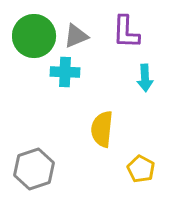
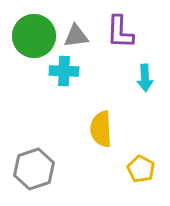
purple L-shape: moved 6 px left
gray triangle: rotated 16 degrees clockwise
cyan cross: moved 1 px left, 1 px up
yellow semicircle: moved 1 px left; rotated 9 degrees counterclockwise
